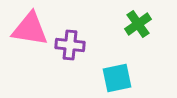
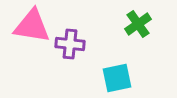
pink triangle: moved 2 px right, 3 px up
purple cross: moved 1 px up
